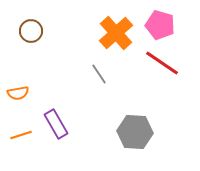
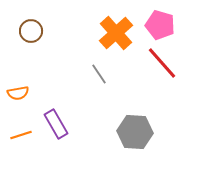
red line: rotated 15 degrees clockwise
